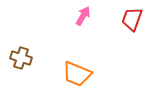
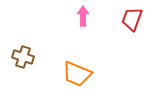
pink arrow: rotated 30 degrees counterclockwise
brown cross: moved 2 px right, 1 px up
